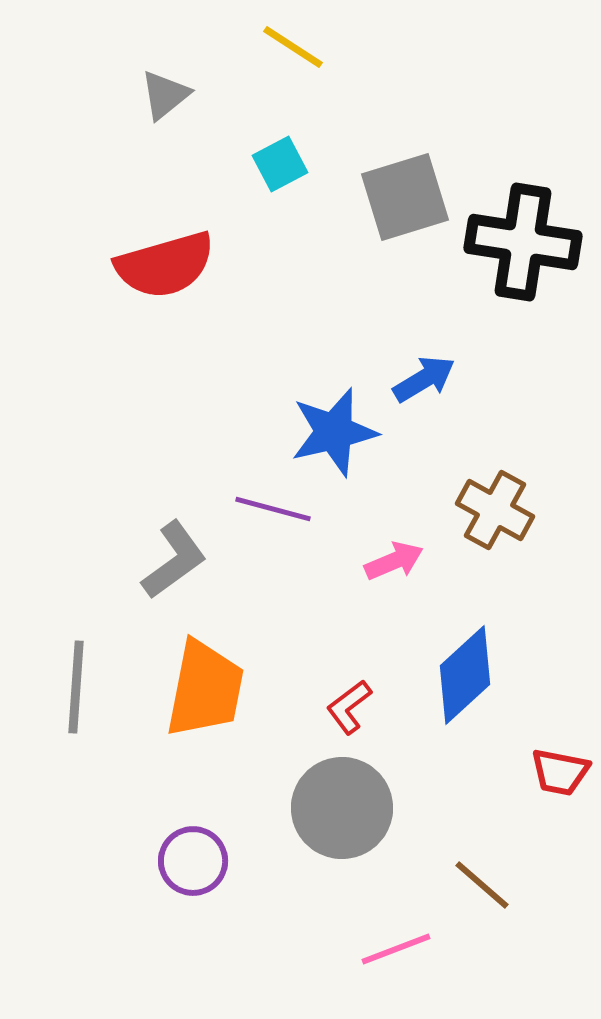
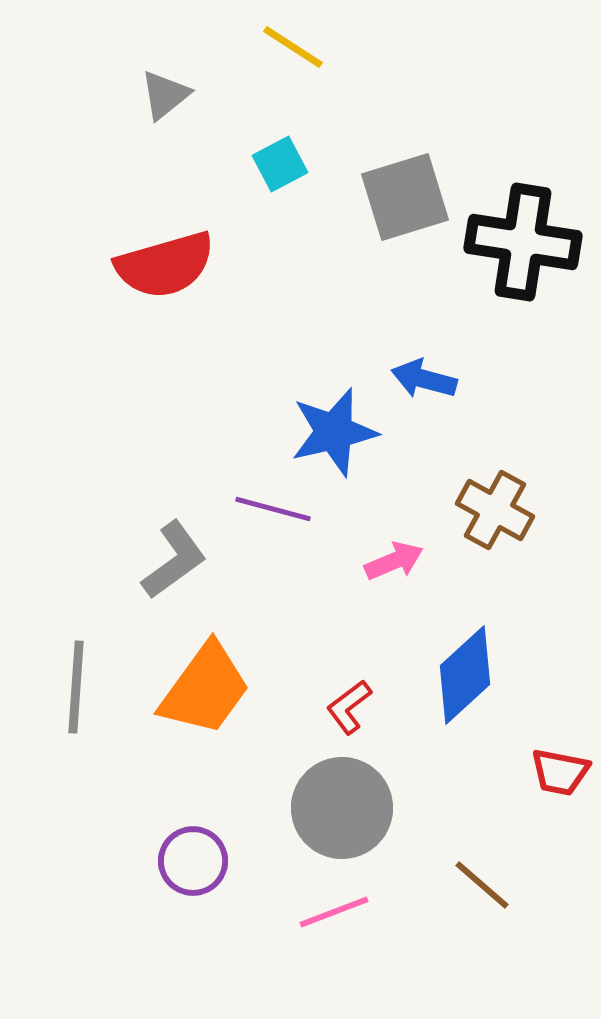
blue arrow: rotated 134 degrees counterclockwise
orange trapezoid: rotated 25 degrees clockwise
pink line: moved 62 px left, 37 px up
